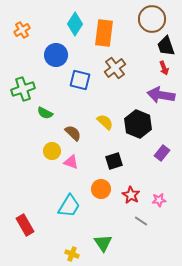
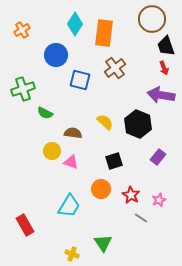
brown semicircle: rotated 36 degrees counterclockwise
purple rectangle: moved 4 px left, 4 px down
pink star: rotated 16 degrees counterclockwise
gray line: moved 3 px up
